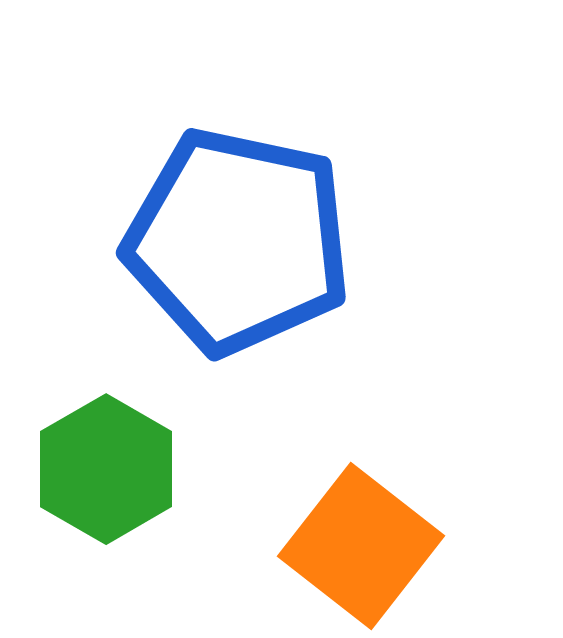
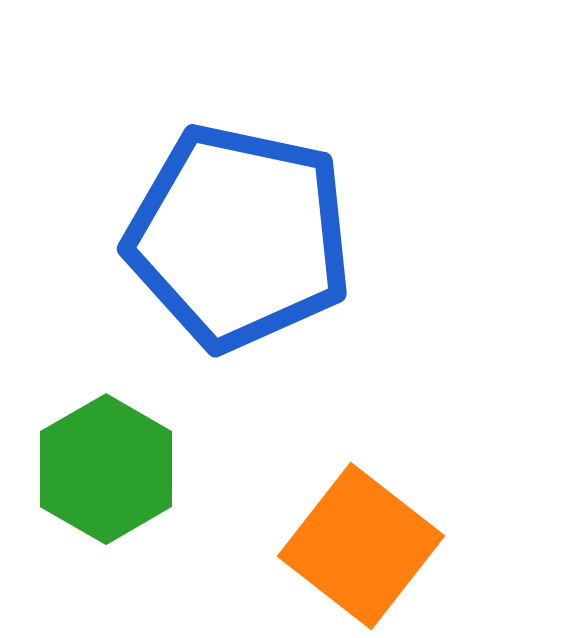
blue pentagon: moved 1 px right, 4 px up
